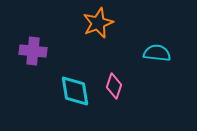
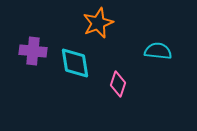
cyan semicircle: moved 1 px right, 2 px up
pink diamond: moved 4 px right, 2 px up
cyan diamond: moved 28 px up
